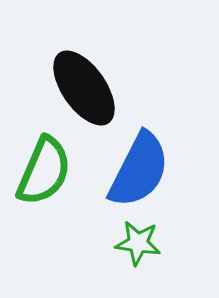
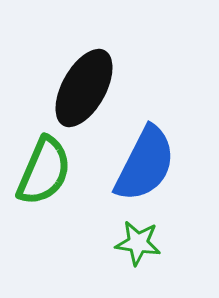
black ellipse: rotated 64 degrees clockwise
blue semicircle: moved 6 px right, 6 px up
